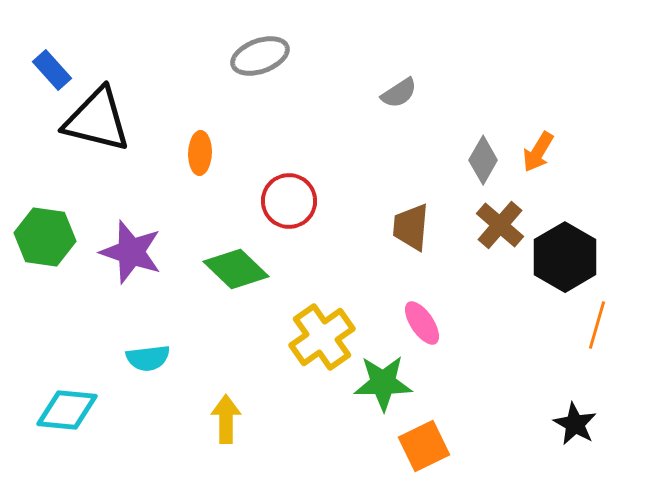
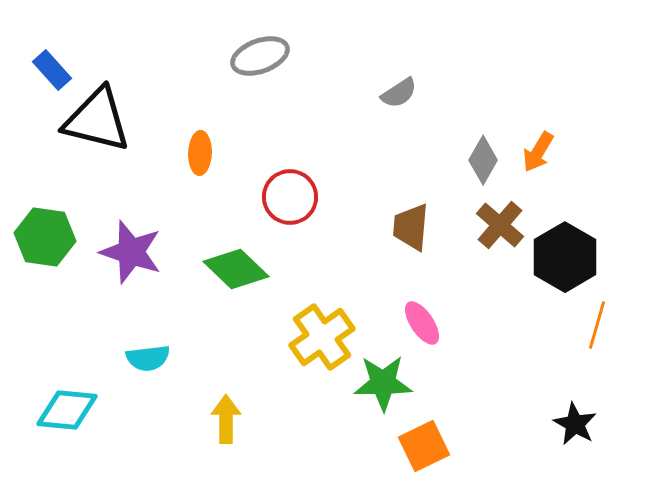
red circle: moved 1 px right, 4 px up
